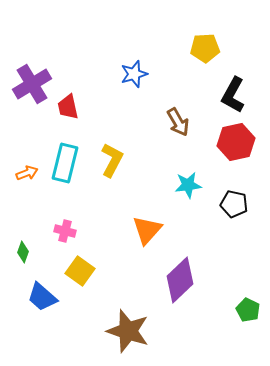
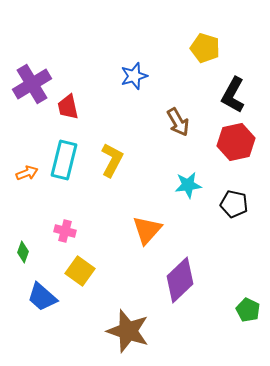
yellow pentagon: rotated 20 degrees clockwise
blue star: moved 2 px down
cyan rectangle: moved 1 px left, 3 px up
